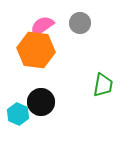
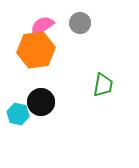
orange hexagon: rotated 15 degrees counterclockwise
cyan hexagon: rotated 10 degrees counterclockwise
